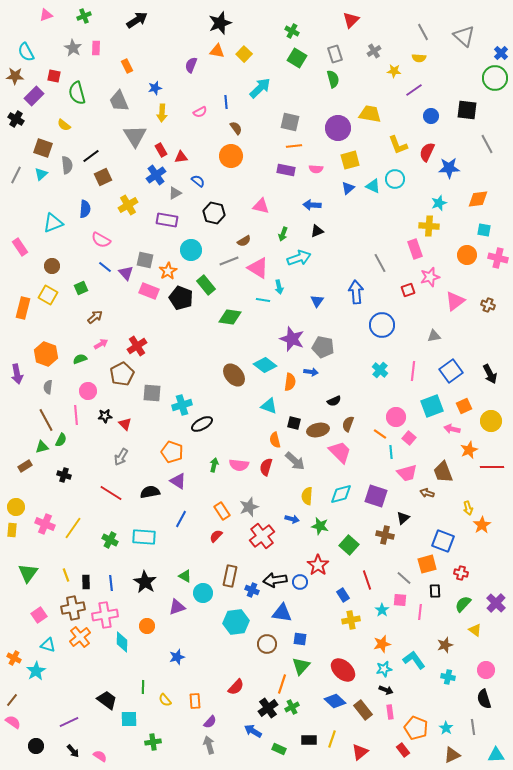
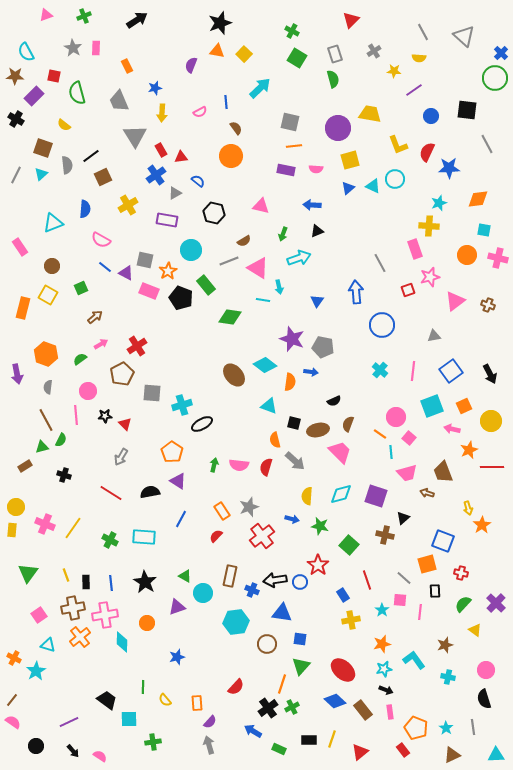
purple triangle at (126, 273): rotated 21 degrees counterclockwise
green semicircle at (80, 359): rotated 16 degrees counterclockwise
orange pentagon at (172, 452): rotated 15 degrees clockwise
orange circle at (147, 626): moved 3 px up
orange rectangle at (195, 701): moved 2 px right, 2 px down
